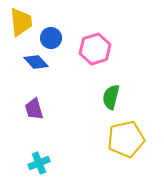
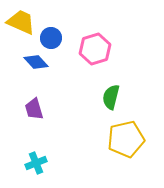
yellow trapezoid: rotated 60 degrees counterclockwise
cyan cross: moved 3 px left
